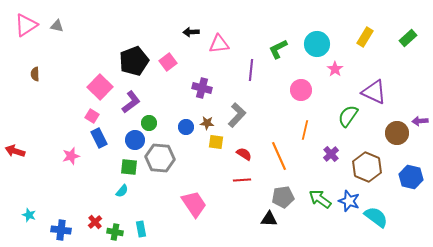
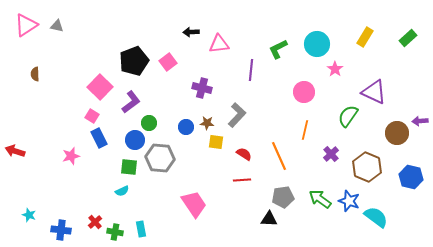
pink circle at (301, 90): moved 3 px right, 2 px down
cyan semicircle at (122, 191): rotated 24 degrees clockwise
